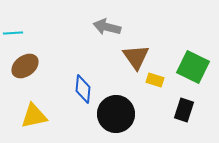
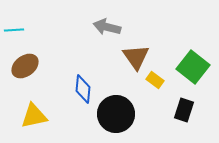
cyan line: moved 1 px right, 3 px up
green square: rotated 12 degrees clockwise
yellow rectangle: rotated 18 degrees clockwise
